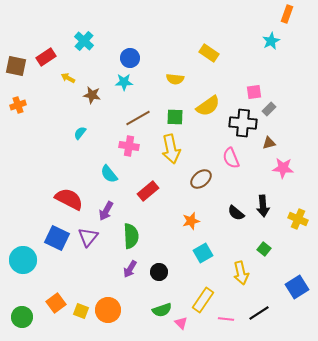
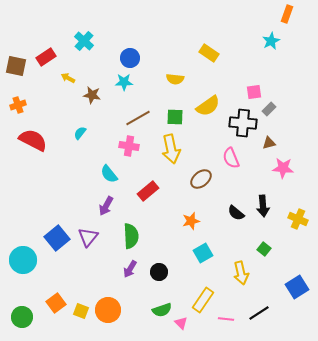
red semicircle at (69, 199): moved 36 px left, 59 px up
purple arrow at (106, 211): moved 5 px up
blue square at (57, 238): rotated 25 degrees clockwise
